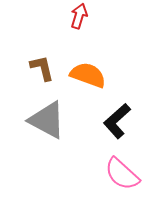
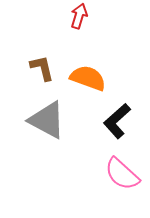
orange semicircle: moved 3 px down
